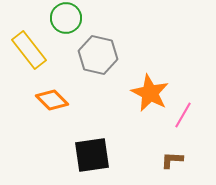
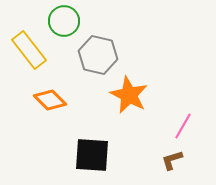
green circle: moved 2 px left, 3 px down
orange star: moved 21 px left, 2 px down
orange diamond: moved 2 px left
pink line: moved 11 px down
black square: rotated 12 degrees clockwise
brown L-shape: rotated 20 degrees counterclockwise
